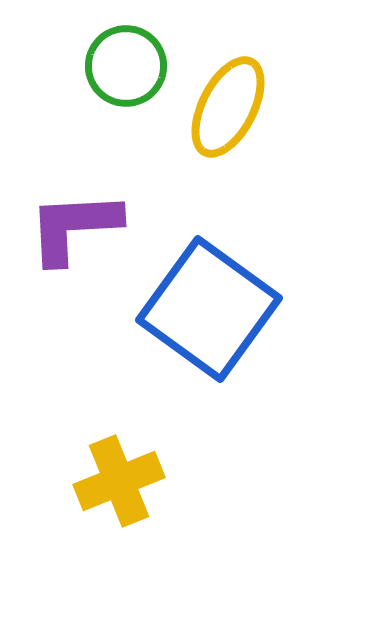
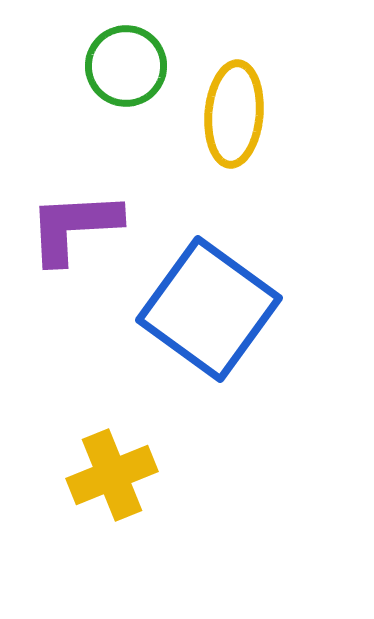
yellow ellipse: moved 6 px right, 7 px down; rotated 22 degrees counterclockwise
yellow cross: moved 7 px left, 6 px up
